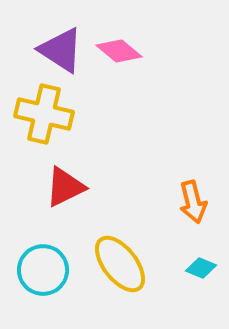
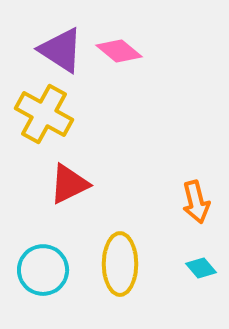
yellow cross: rotated 16 degrees clockwise
red triangle: moved 4 px right, 3 px up
orange arrow: moved 3 px right
yellow ellipse: rotated 38 degrees clockwise
cyan diamond: rotated 28 degrees clockwise
